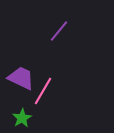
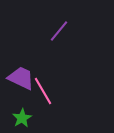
pink line: rotated 60 degrees counterclockwise
